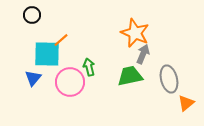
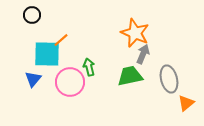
blue triangle: moved 1 px down
